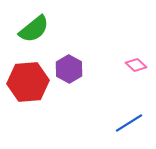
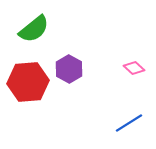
pink diamond: moved 2 px left, 3 px down
